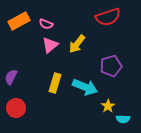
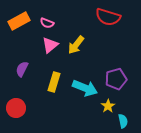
red semicircle: rotated 35 degrees clockwise
pink semicircle: moved 1 px right, 1 px up
yellow arrow: moved 1 px left, 1 px down
purple pentagon: moved 5 px right, 13 px down
purple semicircle: moved 11 px right, 8 px up
yellow rectangle: moved 1 px left, 1 px up
cyan arrow: moved 1 px down
cyan semicircle: moved 2 px down; rotated 104 degrees counterclockwise
